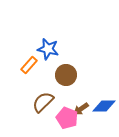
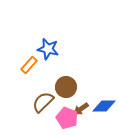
brown circle: moved 12 px down
